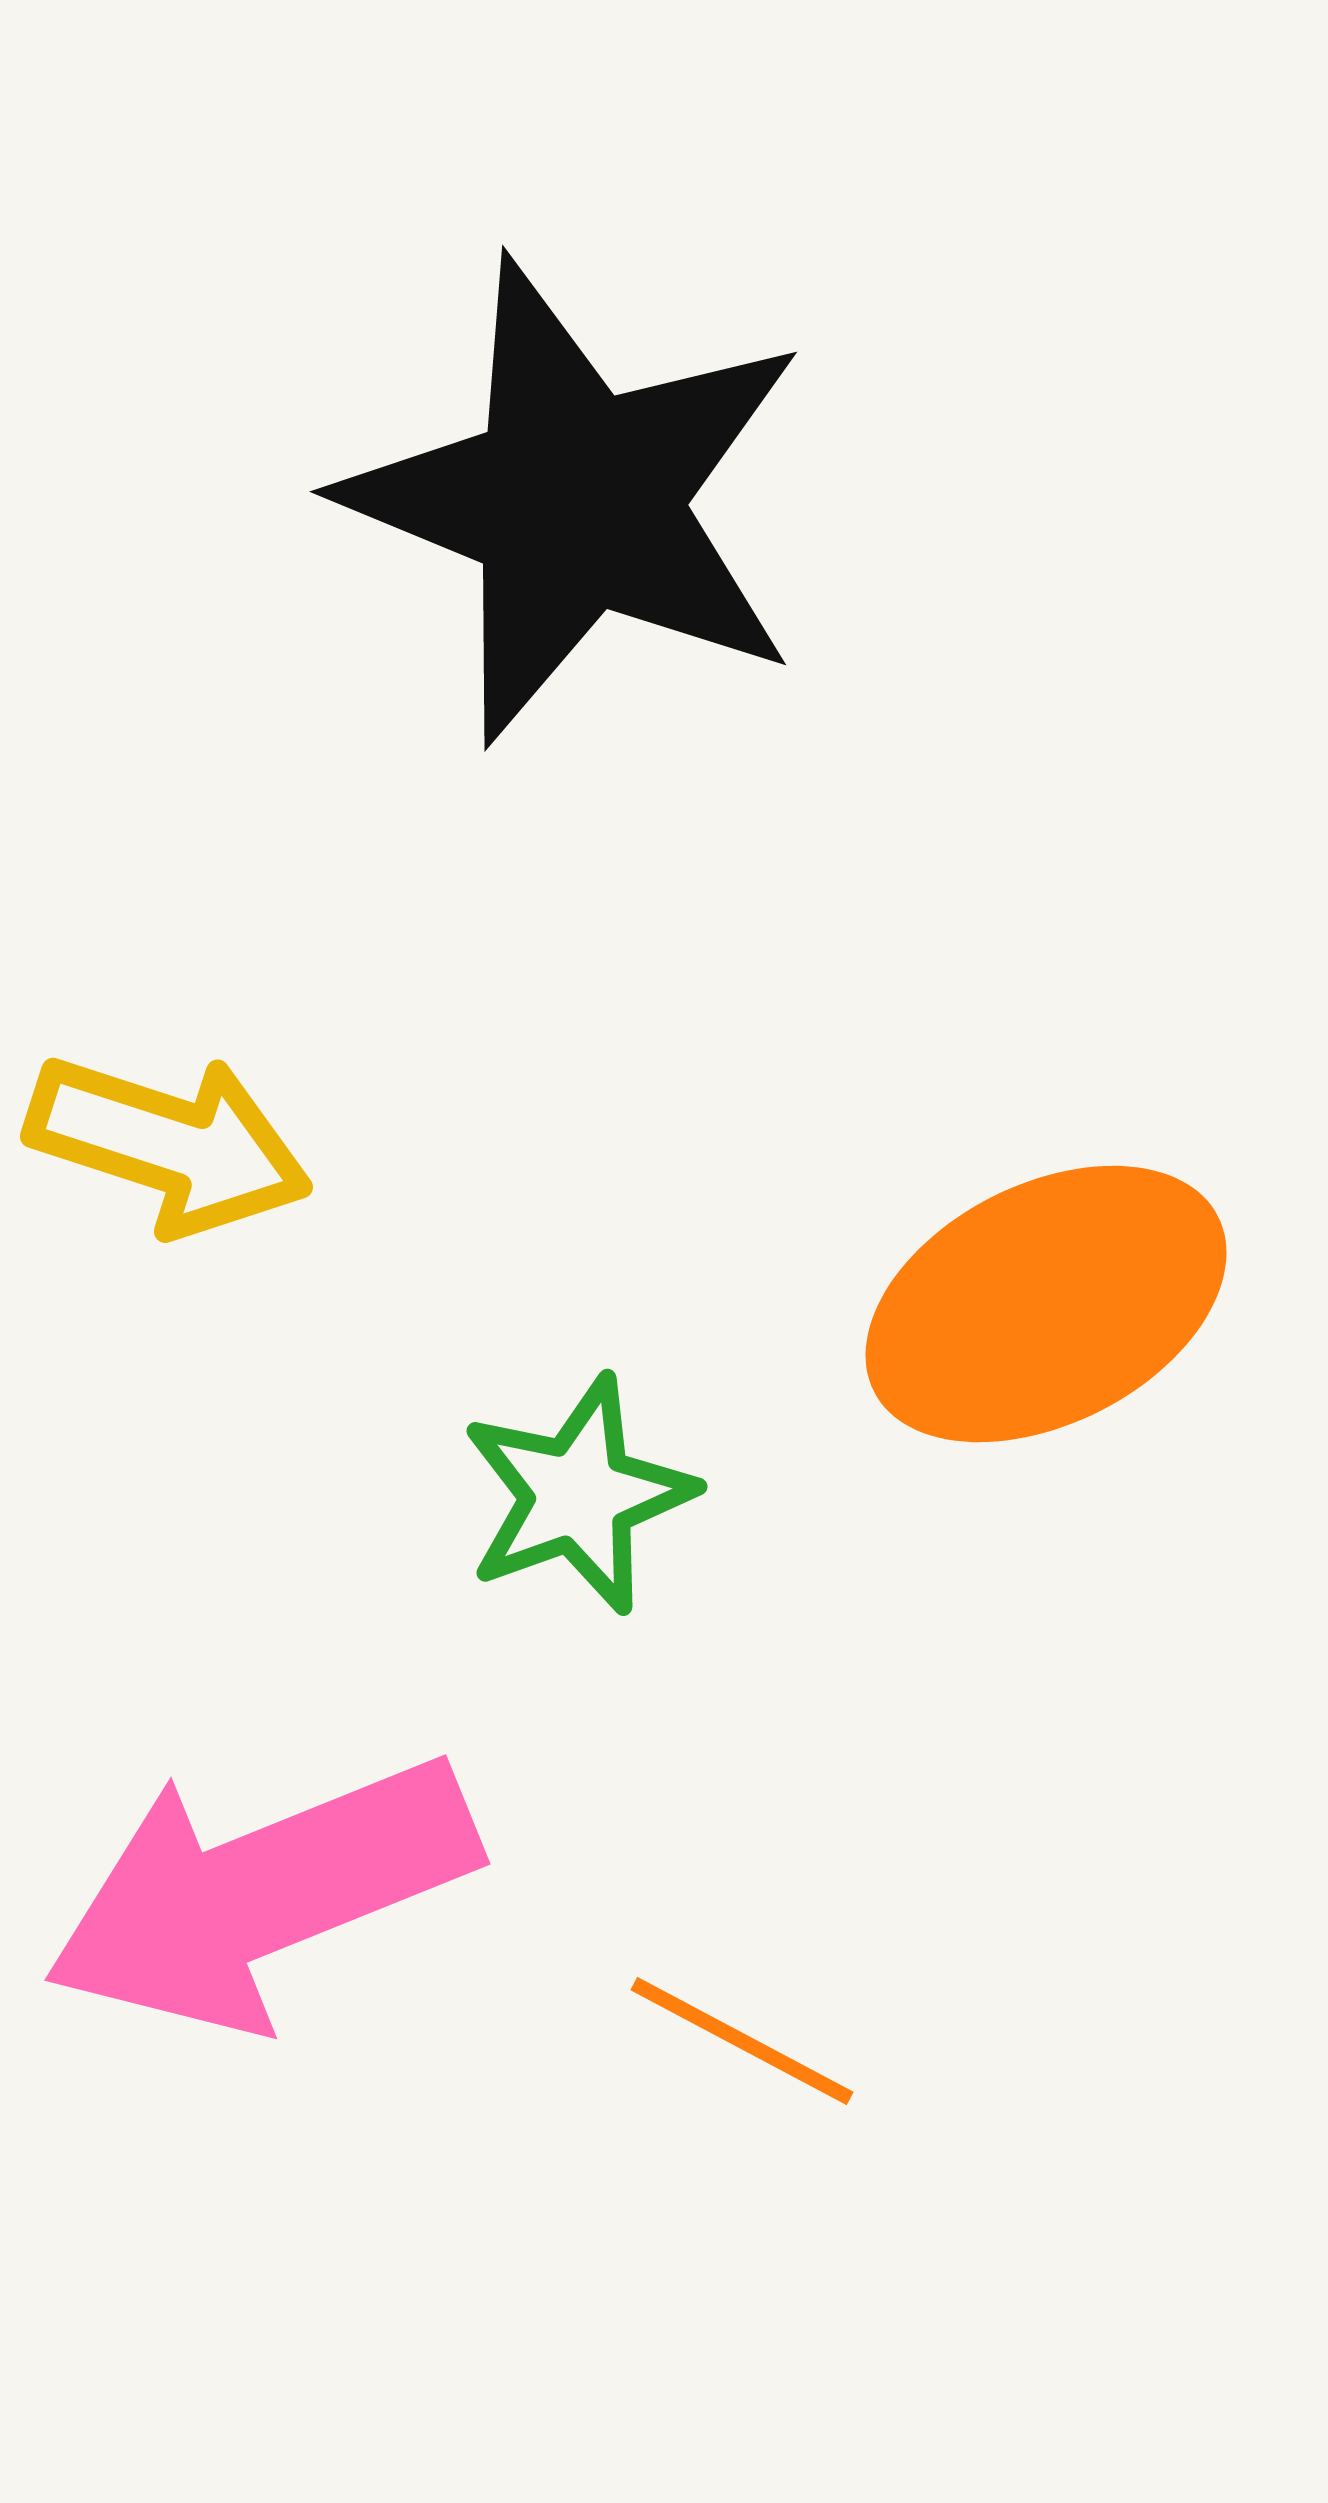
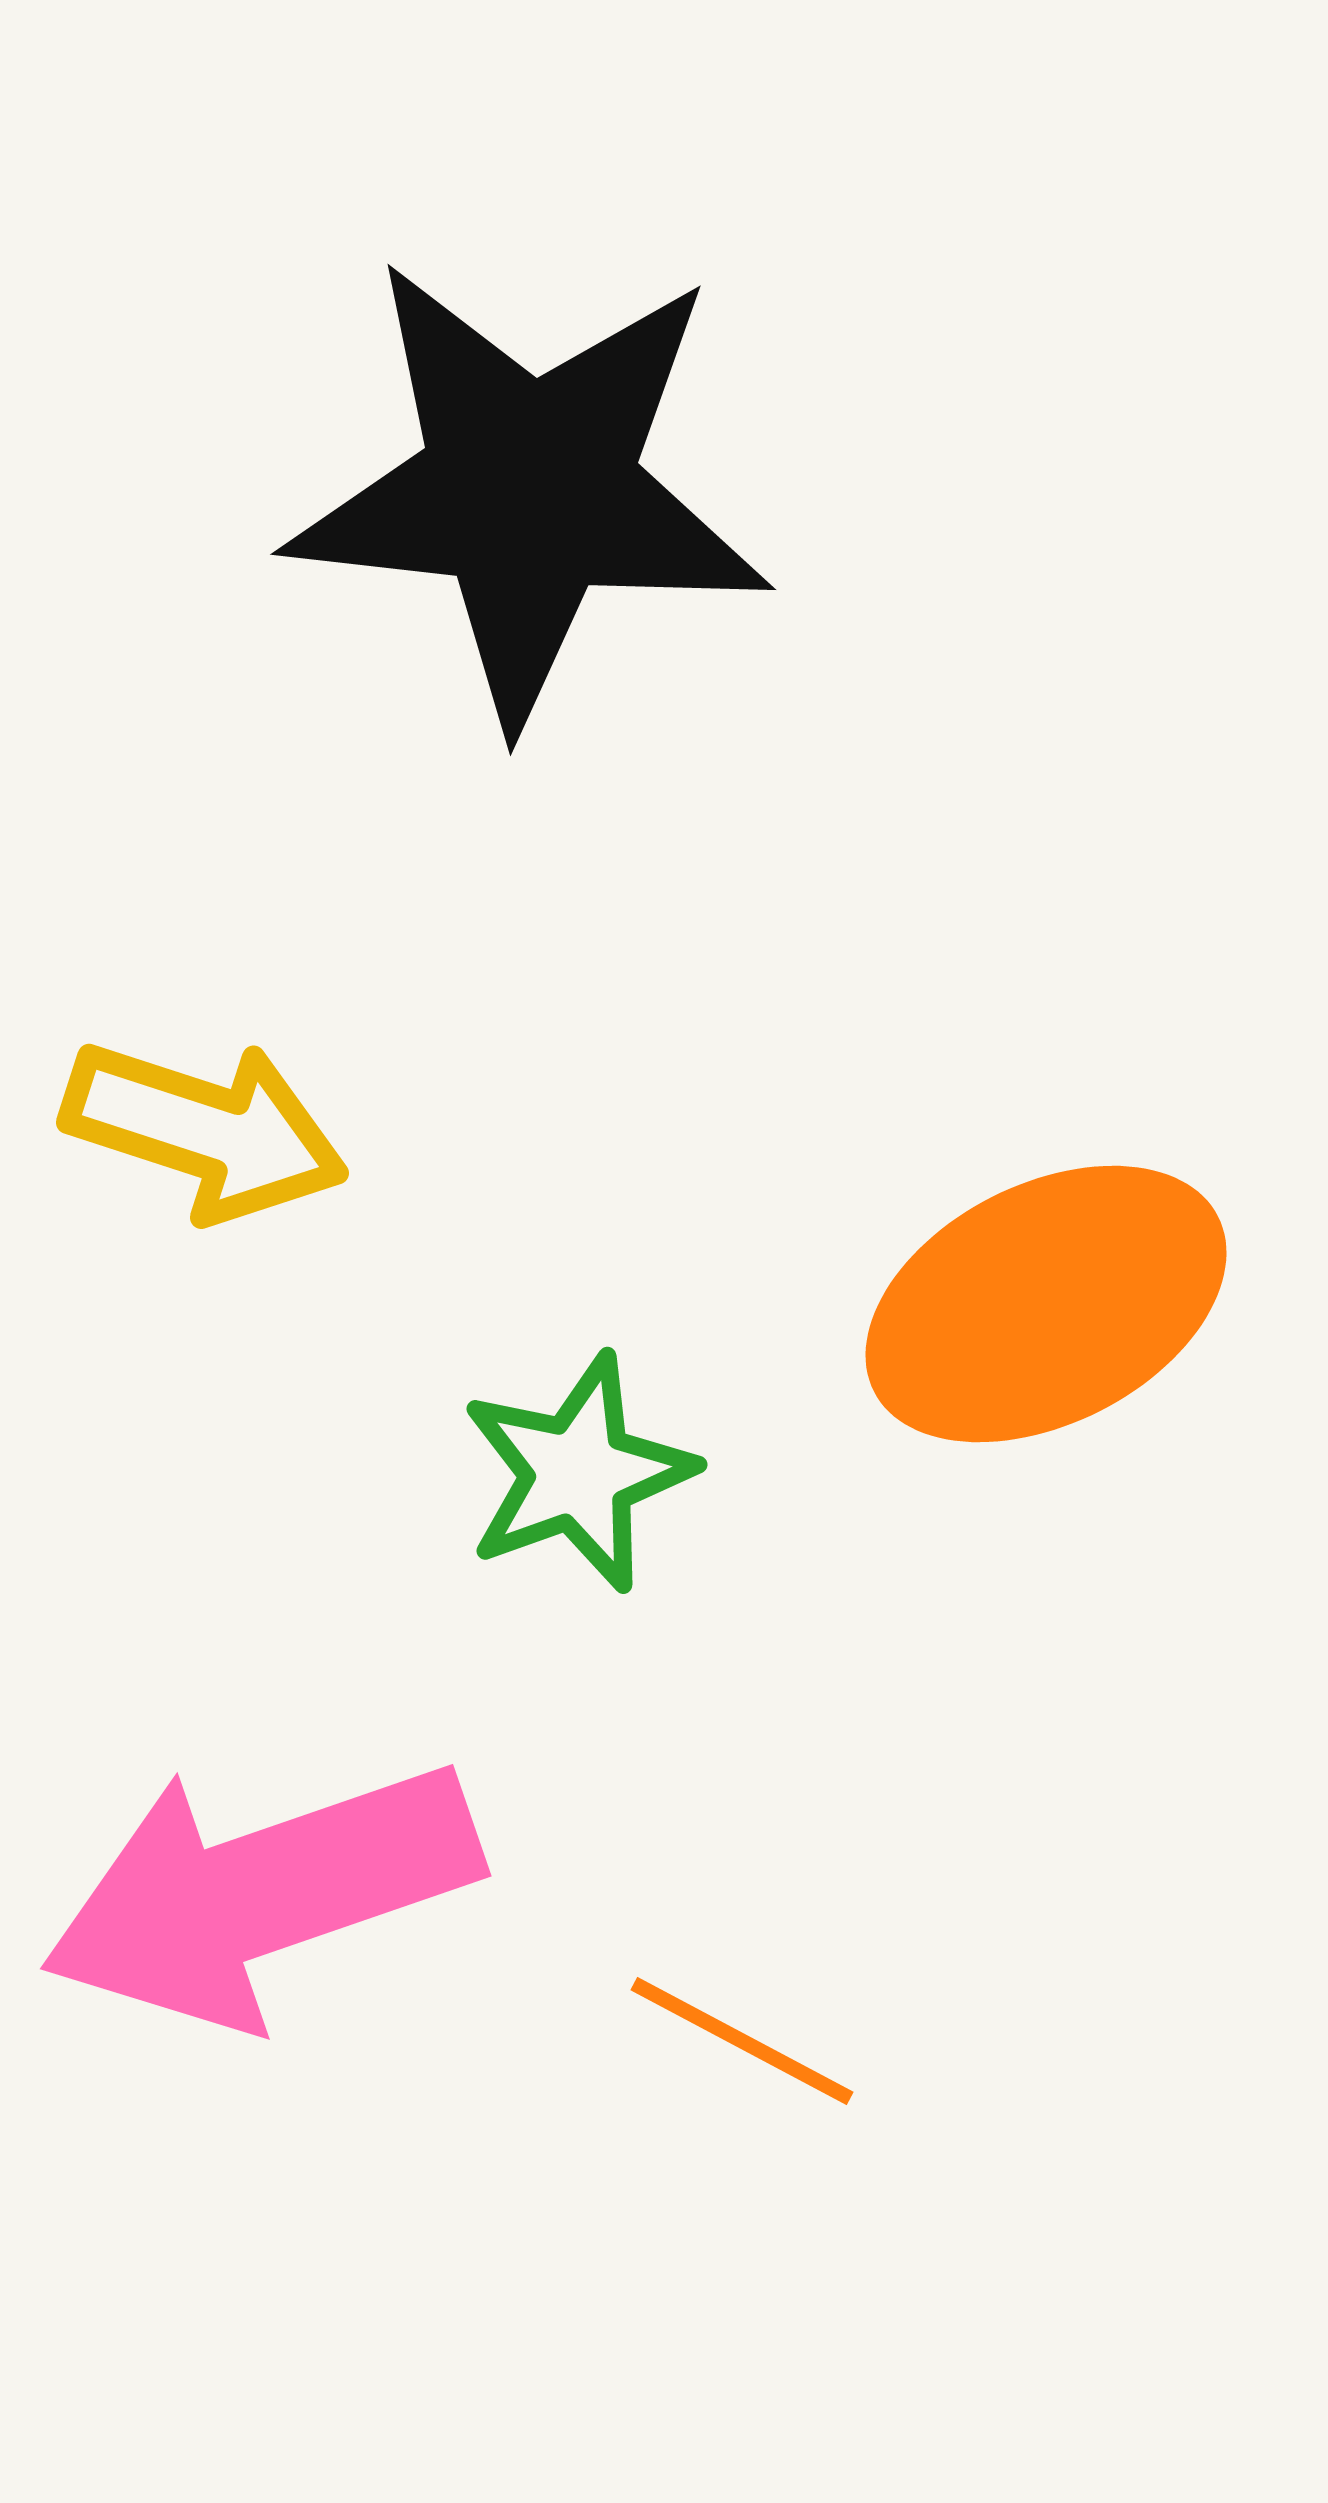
black star: moved 47 px left, 11 px up; rotated 16 degrees counterclockwise
yellow arrow: moved 36 px right, 14 px up
green star: moved 22 px up
pink arrow: rotated 3 degrees clockwise
